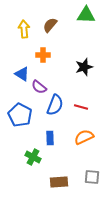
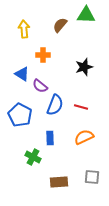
brown semicircle: moved 10 px right
purple semicircle: moved 1 px right, 1 px up
